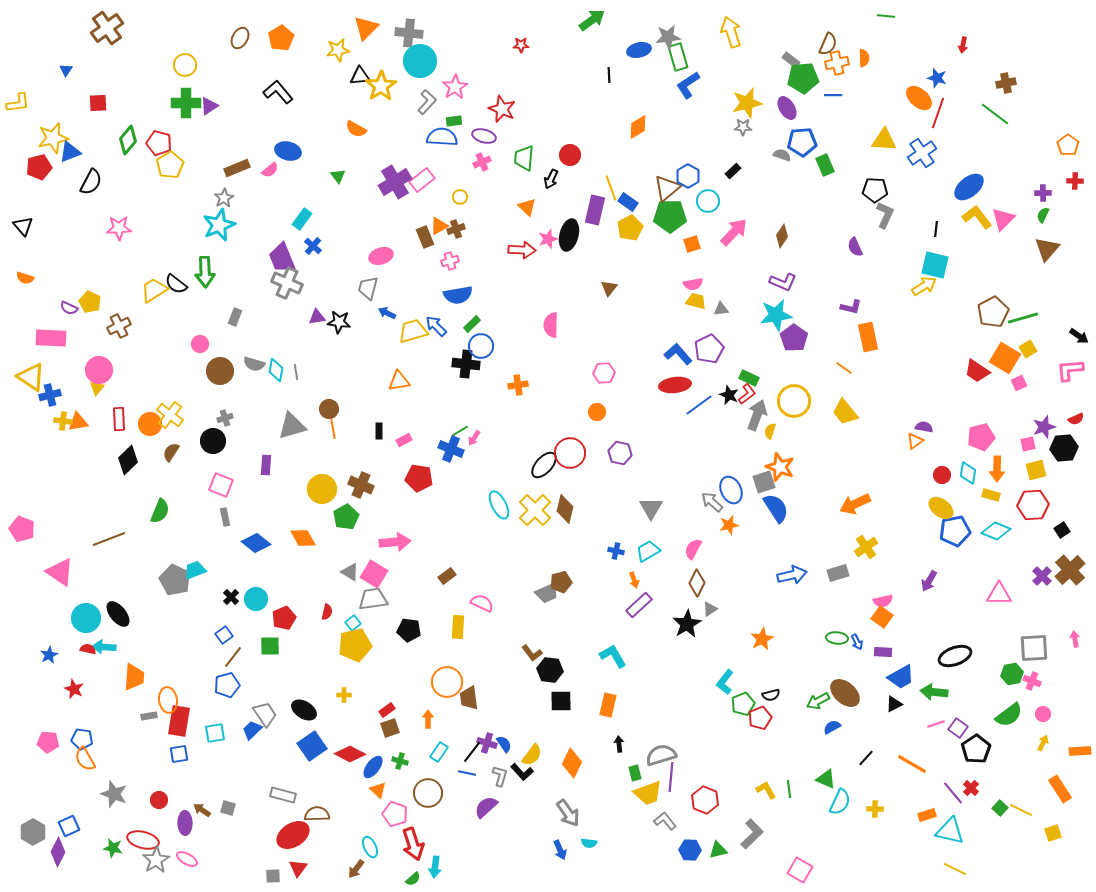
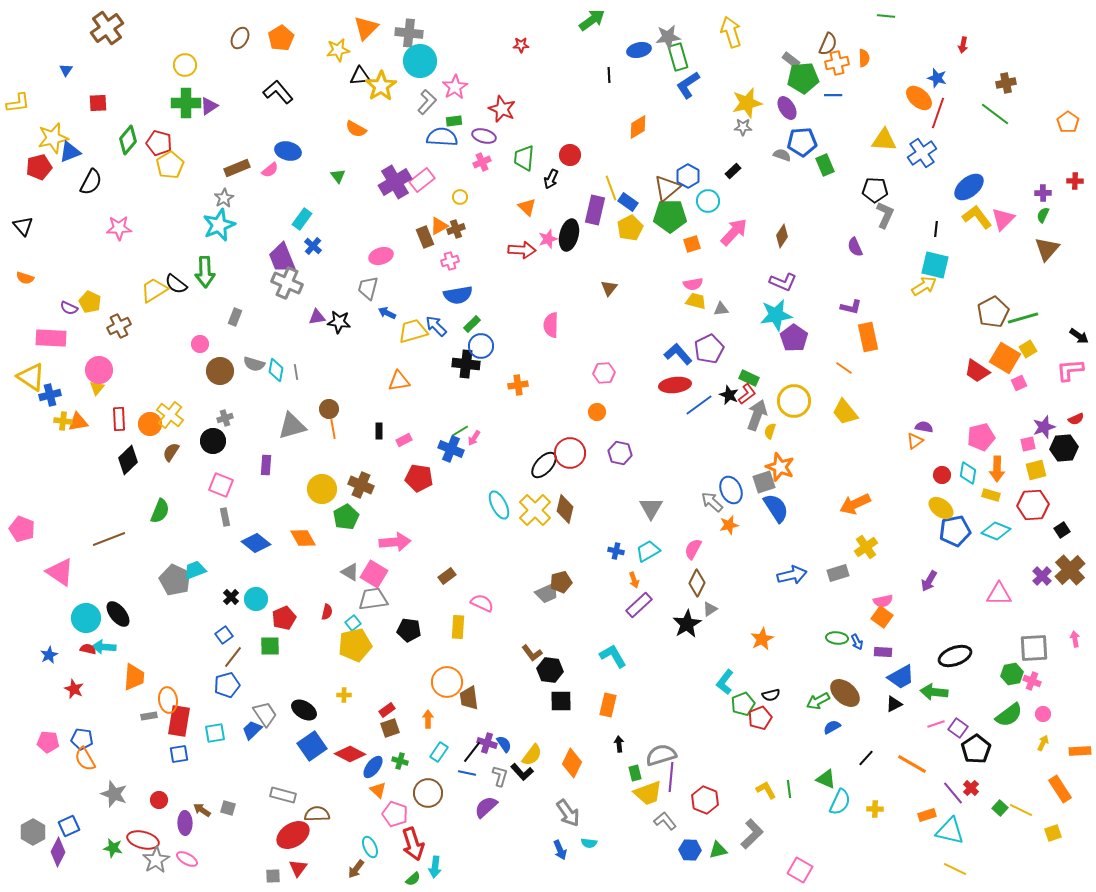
orange pentagon at (1068, 145): moved 23 px up
